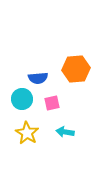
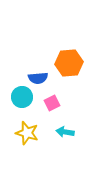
orange hexagon: moved 7 px left, 6 px up
cyan circle: moved 2 px up
pink square: rotated 14 degrees counterclockwise
yellow star: rotated 15 degrees counterclockwise
